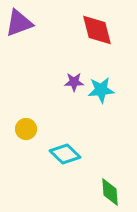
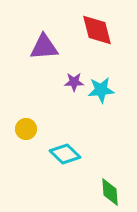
purple triangle: moved 25 px right, 24 px down; rotated 16 degrees clockwise
